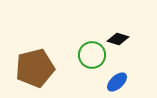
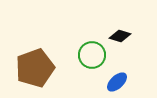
black diamond: moved 2 px right, 3 px up
brown pentagon: rotated 6 degrees counterclockwise
